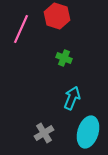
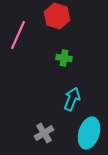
pink line: moved 3 px left, 6 px down
green cross: rotated 14 degrees counterclockwise
cyan arrow: moved 1 px down
cyan ellipse: moved 1 px right, 1 px down
